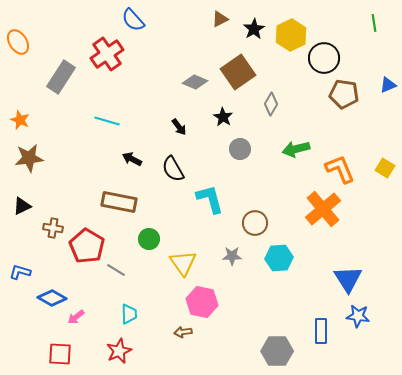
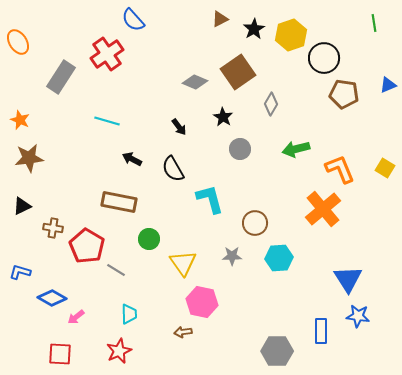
yellow hexagon at (291, 35): rotated 8 degrees clockwise
